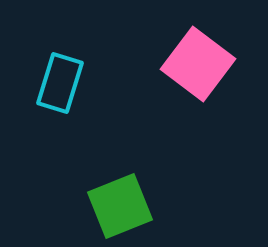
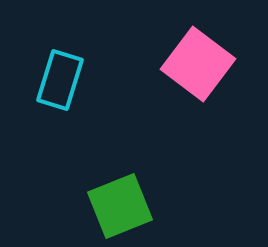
cyan rectangle: moved 3 px up
